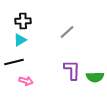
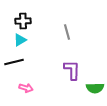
gray line: rotated 63 degrees counterclockwise
green semicircle: moved 11 px down
pink arrow: moved 7 px down
